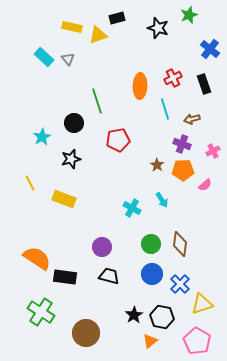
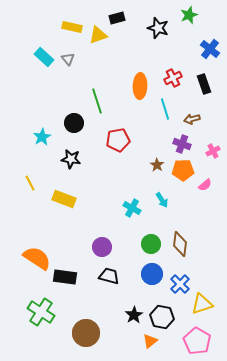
black star at (71, 159): rotated 24 degrees clockwise
